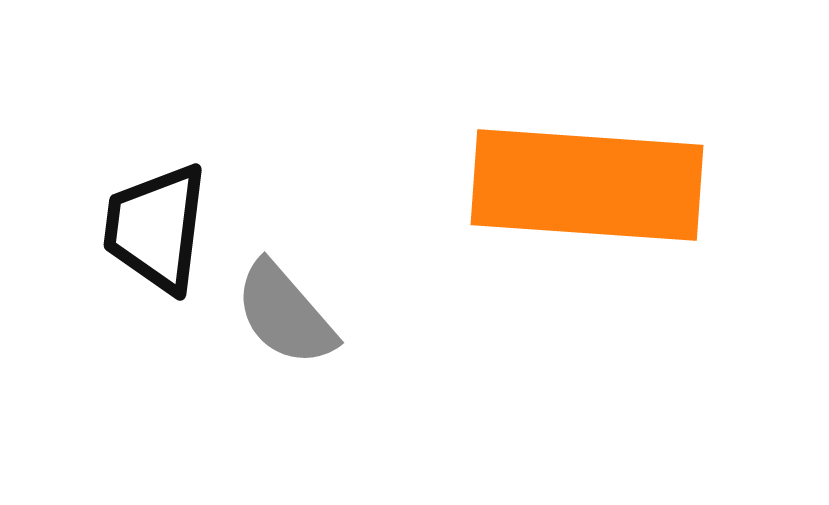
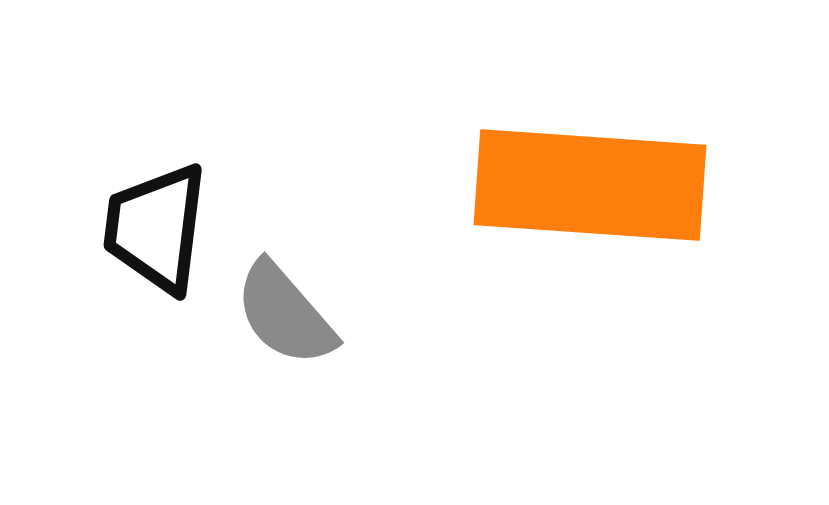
orange rectangle: moved 3 px right
